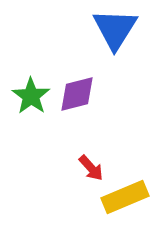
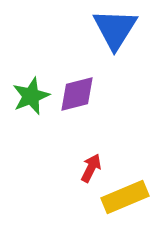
green star: rotated 15 degrees clockwise
red arrow: rotated 112 degrees counterclockwise
